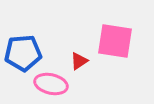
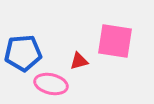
red triangle: rotated 18 degrees clockwise
